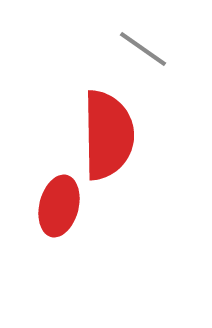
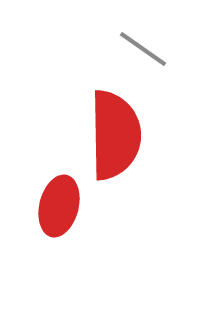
red semicircle: moved 7 px right
